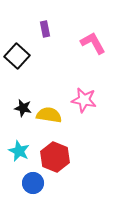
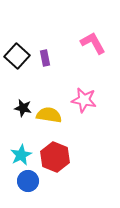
purple rectangle: moved 29 px down
cyan star: moved 2 px right, 4 px down; rotated 20 degrees clockwise
blue circle: moved 5 px left, 2 px up
